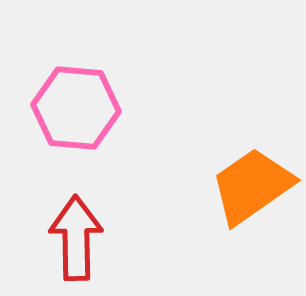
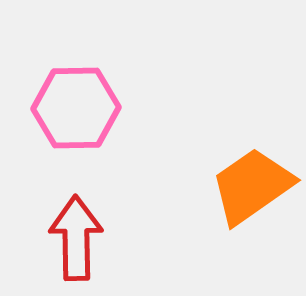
pink hexagon: rotated 6 degrees counterclockwise
